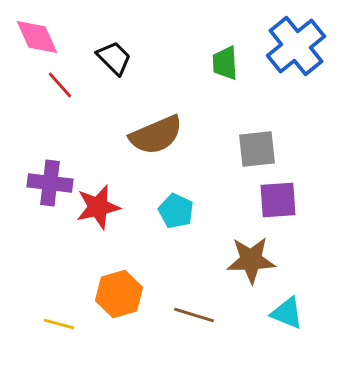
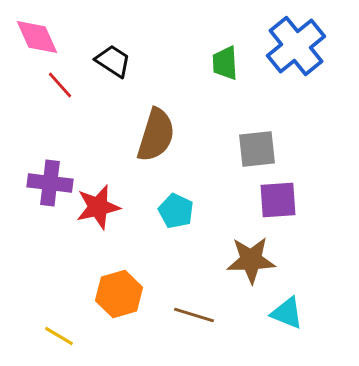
black trapezoid: moved 1 px left, 3 px down; rotated 12 degrees counterclockwise
brown semicircle: rotated 50 degrees counterclockwise
yellow line: moved 12 px down; rotated 16 degrees clockwise
